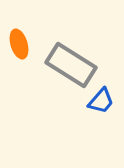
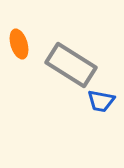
blue trapezoid: rotated 60 degrees clockwise
